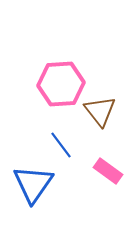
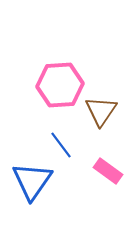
pink hexagon: moved 1 px left, 1 px down
brown triangle: moved 1 px right; rotated 12 degrees clockwise
blue triangle: moved 1 px left, 3 px up
